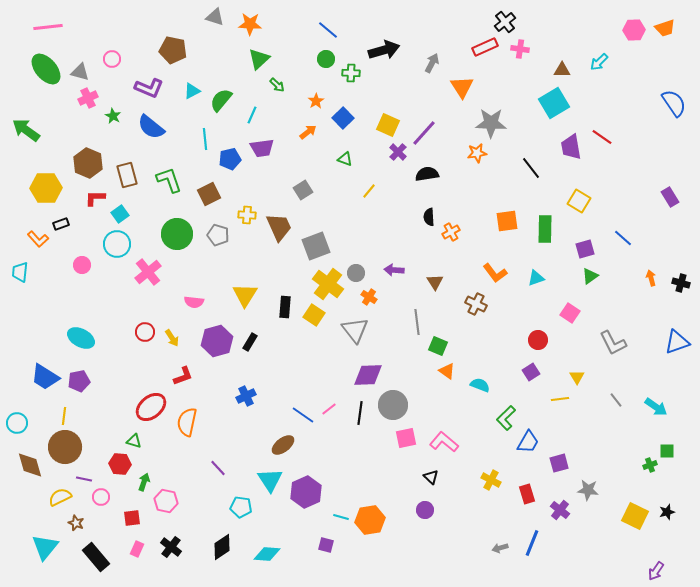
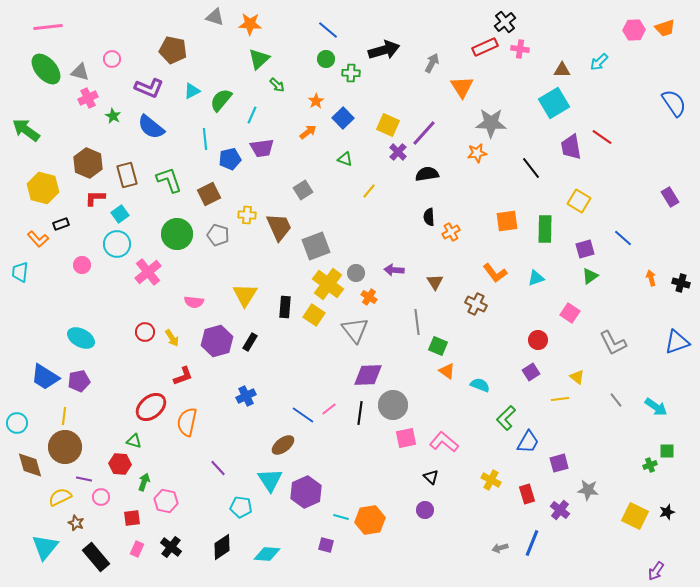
yellow hexagon at (46, 188): moved 3 px left; rotated 16 degrees clockwise
yellow triangle at (577, 377): rotated 21 degrees counterclockwise
